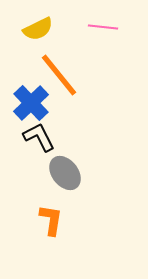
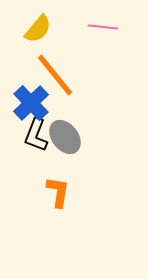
yellow semicircle: rotated 24 degrees counterclockwise
orange line: moved 4 px left
black L-shape: moved 3 px left, 2 px up; rotated 132 degrees counterclockwise
gray ellipse: moved 36 px up
orange L-shape: moved 7 px right, 28 px up
